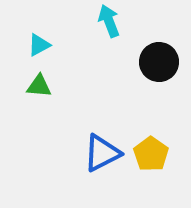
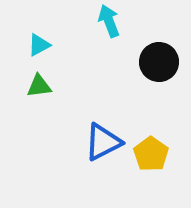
green triangle: rotated 12 degrees counterclockwise
blue triangle: moved 1 px right, 11 px up
